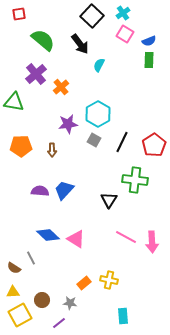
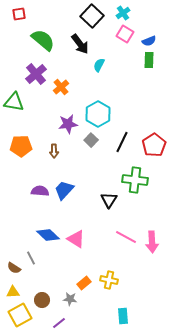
gray square: moved 3 px left; rotated 16 degrees clockwise
brown arrow: moved 2 px right, 1 px down
gray star: moved 4 px up
